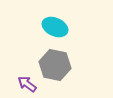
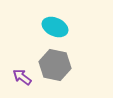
purple arrow: moved 5 px left, 7 px up
